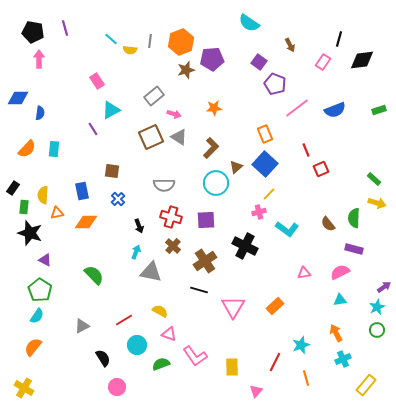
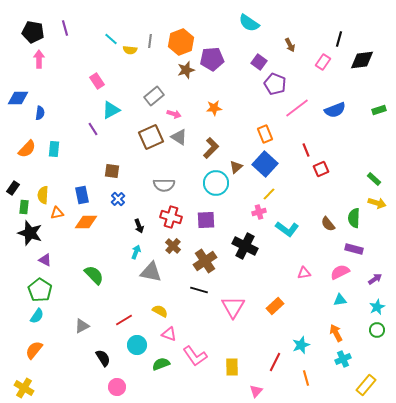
blue rectangle at (82, 191): moved 4 px down
purple arrow at (384, 287): moved 9 px left, 8 px up
orange semicircle at (33, 347): moved 1 px right, 3 px down
